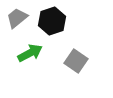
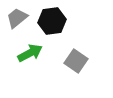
black hexagon: rotated 12 degrees clockwise
